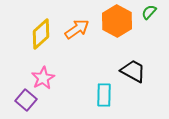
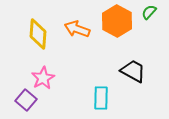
orange arrow: rotated 125 degrees counterclockwise
yellow diamond: moved 3 px left; rotated 44 degrees counterclockwise
cyan rectangle: moved 3 px left, 3 px down
